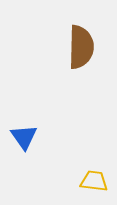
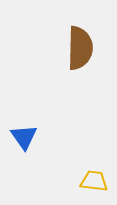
brown semicircle: moved 1 px left, 1 px down
